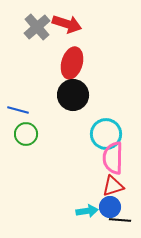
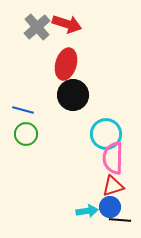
red ellipse: moved 6 px left, 1 px down
blue line: moved 5 px right
